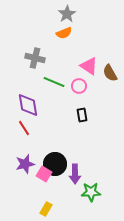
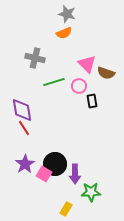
gray star: rotated 24 degrees counterclockwise
pink triangle: moved 2 px left, 2 px up; rotated 12 degrees clockwise
brown semicircle: moved 4 px left; rotated 42 degrees counterclockwise
green line: rotated 40 degrees counterclockwise
purple diamond: moved 6 px left, 5 px down
black rectangle: moved 10 px right, 14 px up
purple star: rotated 18 degrees counterclockwise
yellow rectangle: moved 20 px right
